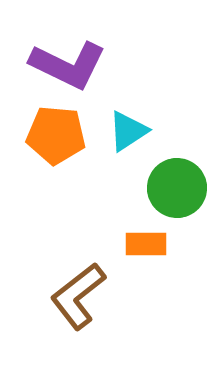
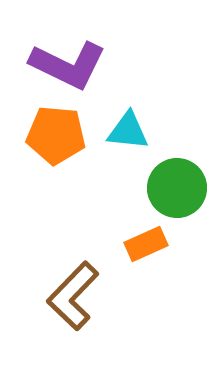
cyan triangle: rotated 39 degrees clockwise
orange rectangle: rotated 24 degrees counterclockwise
brown L-shape: moved 5 px left; rotated 8 degrees counterclockwise
